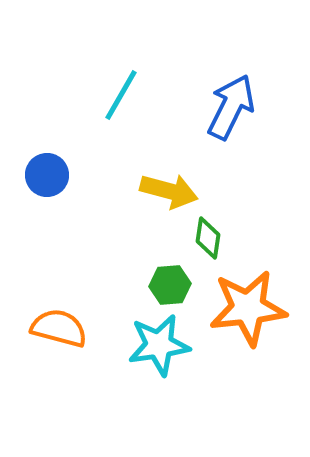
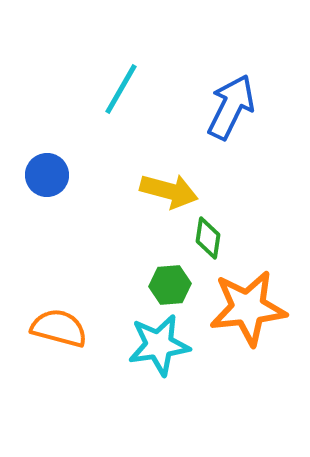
cyan line: moved 6 px up
